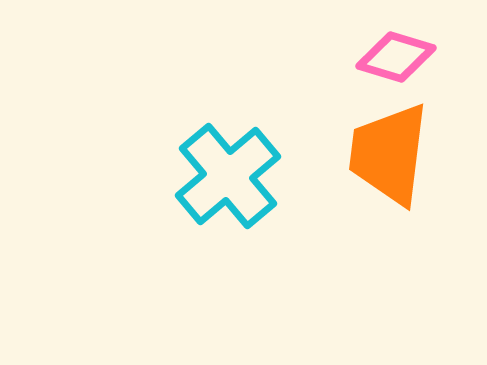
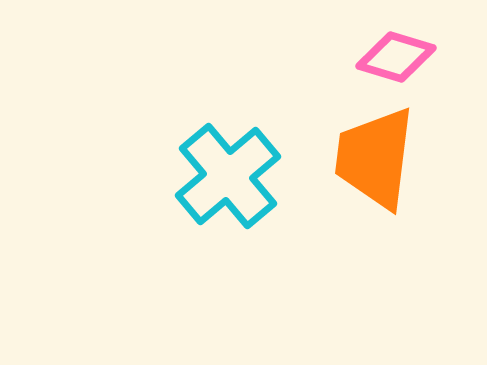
orange trapezoid: moved 14 px left, 4 px down
